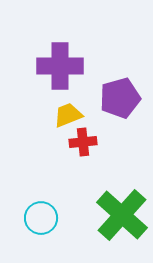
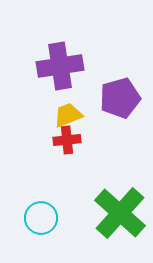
purple cross: rotated 9 degrees counterclockwise
red cross: moved 16 px left, 2 px up
green cross: moved 2 px left, 2 px up
